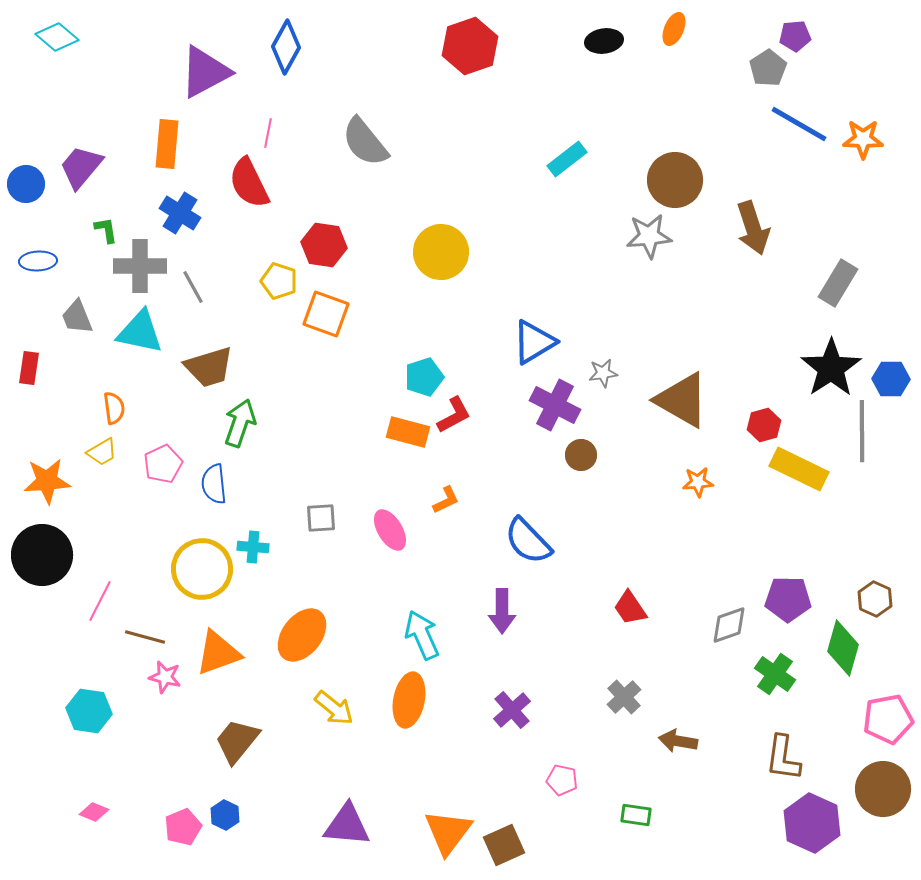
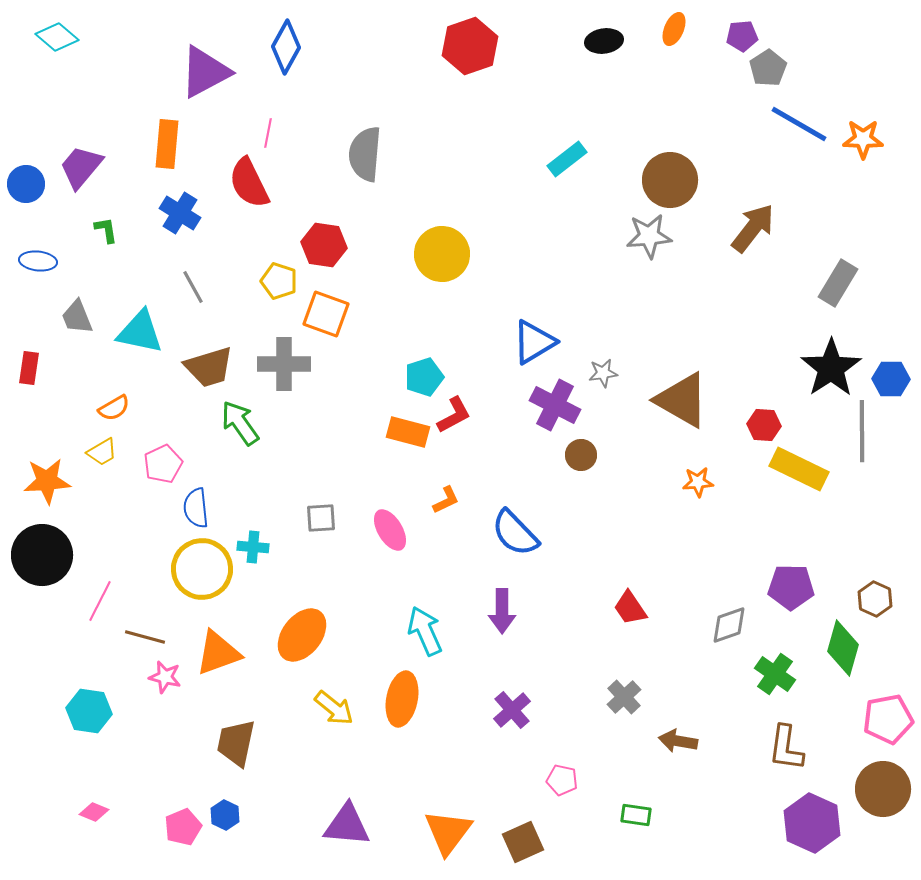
purple pentagon at (795, 36): moved 53 px left
gray semicircle at (365, 142): moved 12 px down; rotated 44 degrees clockwise
brown circle at (675, 180): moved 5 px left
brown arrow at (753, 228): rotated 124 degrees counterclockwise
yellow circle at (441, 252): moved 1 px right, 2 px down
blue ellipse at (38, 261): rotated 9 degrees clockwise
gray cross at (140, 266): moved 144 px right, 98 px down
orange semicircle at (114, 408): rotated 68 degrees clockwise
green arrow at (240, 423): rotated 54 degrees counterclockwise
red hexagon at (764, 425): rotated 20 degrees clockwise
blue semicircle at (214, 484): moved 18 px left, 24 px down
blue semicircle at (528, 541): moved 13 px left, 8 px up
purple pentagon at (788, 599): moved 3 px right, 12 px up
cyan arrow at (422, 635): moved 3 px right, 4 px up
orange ellipse at (409, 700): moved 7 px left, 1 px up
brown trapezoid at (237, 741): moved 1 px left, 2 px down; rotated 27 degrees counterclockwise
brown L-shape at (783, 758): moved 3 px right, 10 px up
brown square at (504, 845): moved 19 px right, 3 px up
